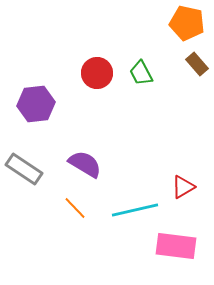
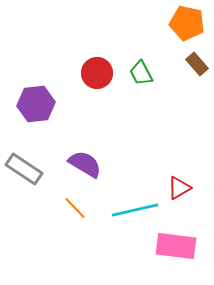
red triangle: moved 4 px left, 1 px down
